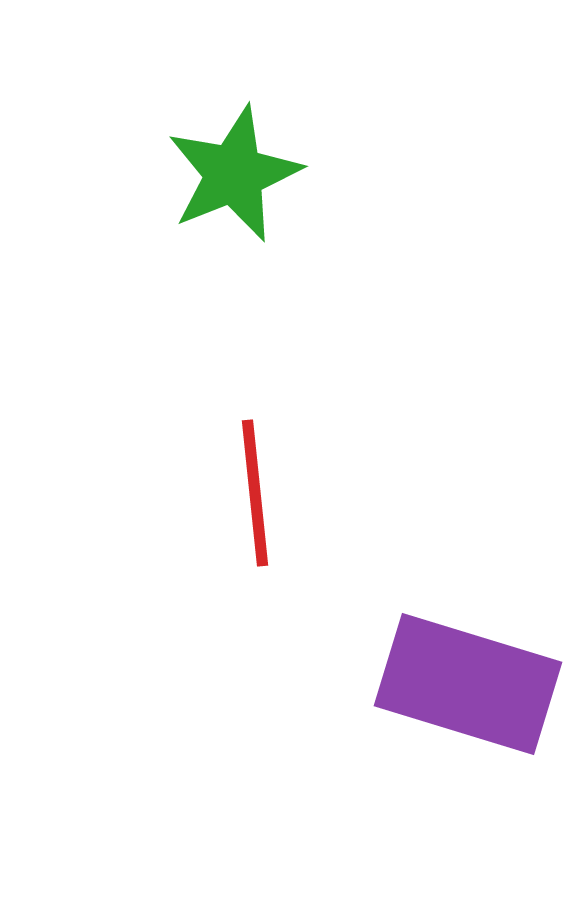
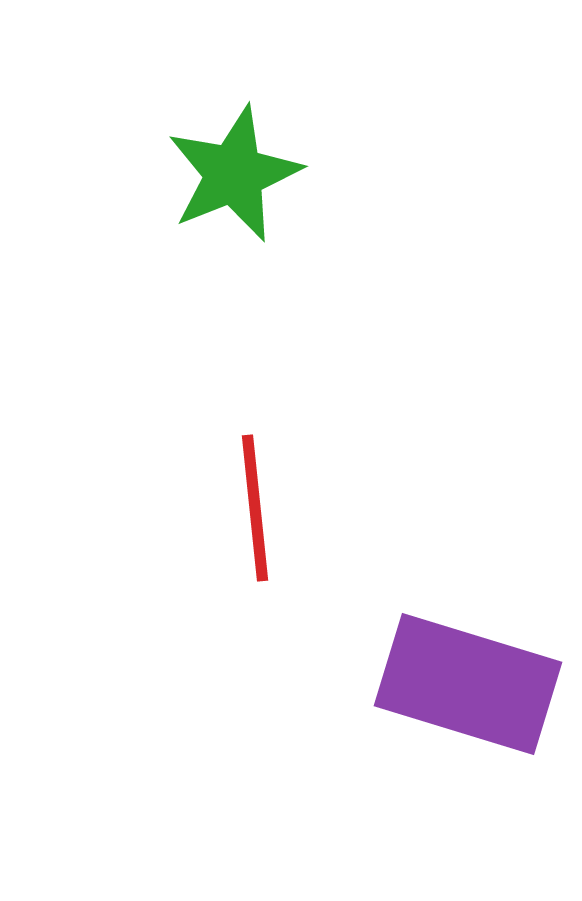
red line: moved 15 px down
